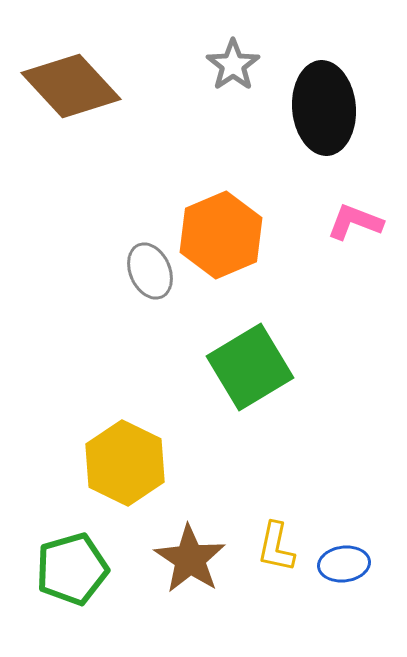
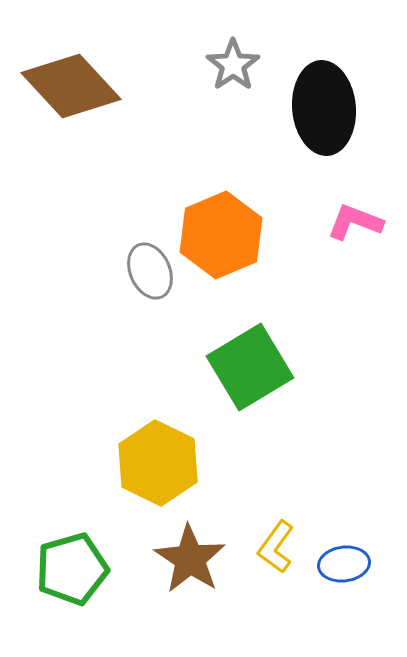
yellow hexagon: moved 33 px right
yellow L-shape: rotated 24 degrees clockwise
